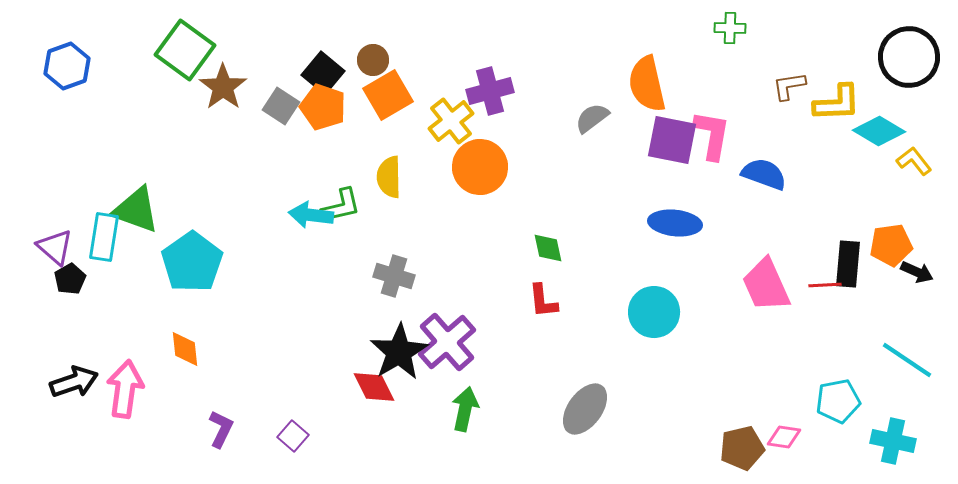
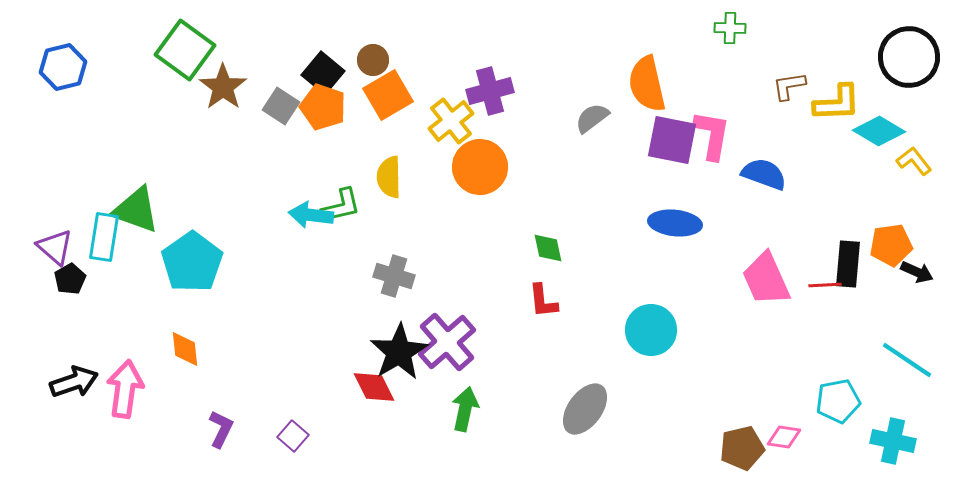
blue hexagon at (67, 66): moved 4 px left, 1 px down; rotated 6 degrees clockwise
pink trapezoid at (766, 285): moved 6 px up
cyan circle at (654, 312): moved 3 px left, 18 px down
